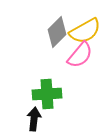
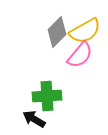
green cross: moved 2 px down
black arrow: rotated 65 degrees counterclockwise
